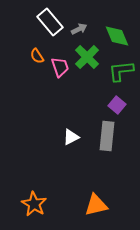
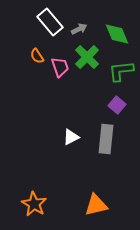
green diamond: moved 2 px up
gray rectangle: moved 1 px left, 3 px down
